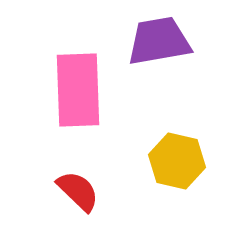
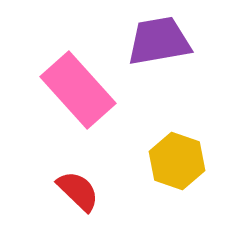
pink rectangle: rotated 40 degrees counterclockwise
yellow hexagon: rotated 6 degrees clockwise
